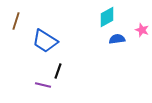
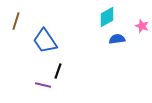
pink star: moved 4 px up
blue trapezoid: rotated 24 degrees clockwise
